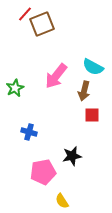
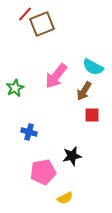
brown arrow: rotated 18 degrees clockwise
yellow semicircle: moved 3 px right, 3 px up; rotated 84 degrees counterclockwise
